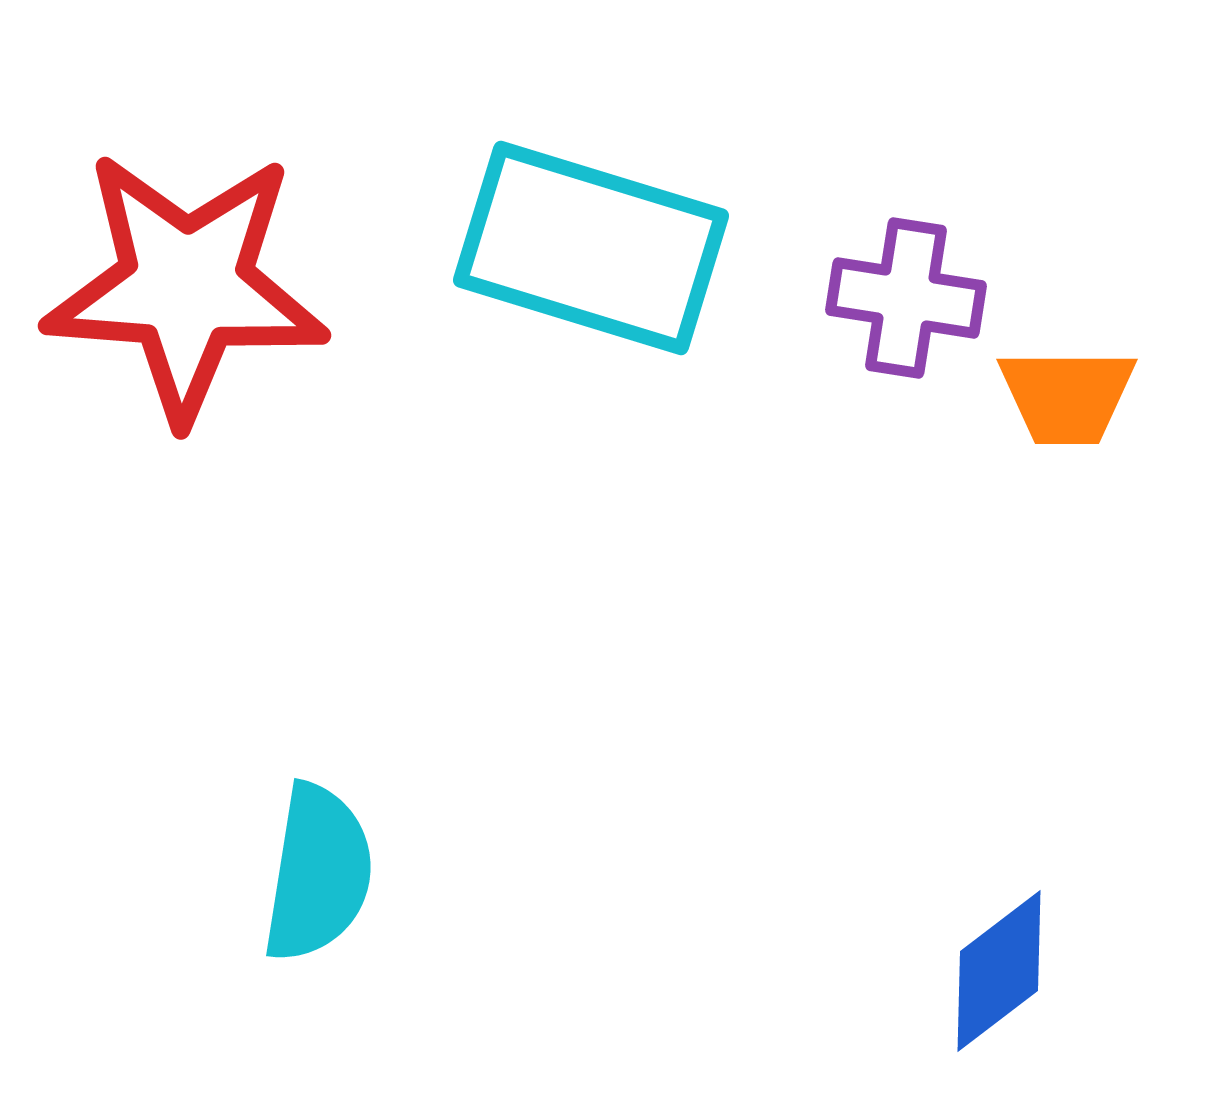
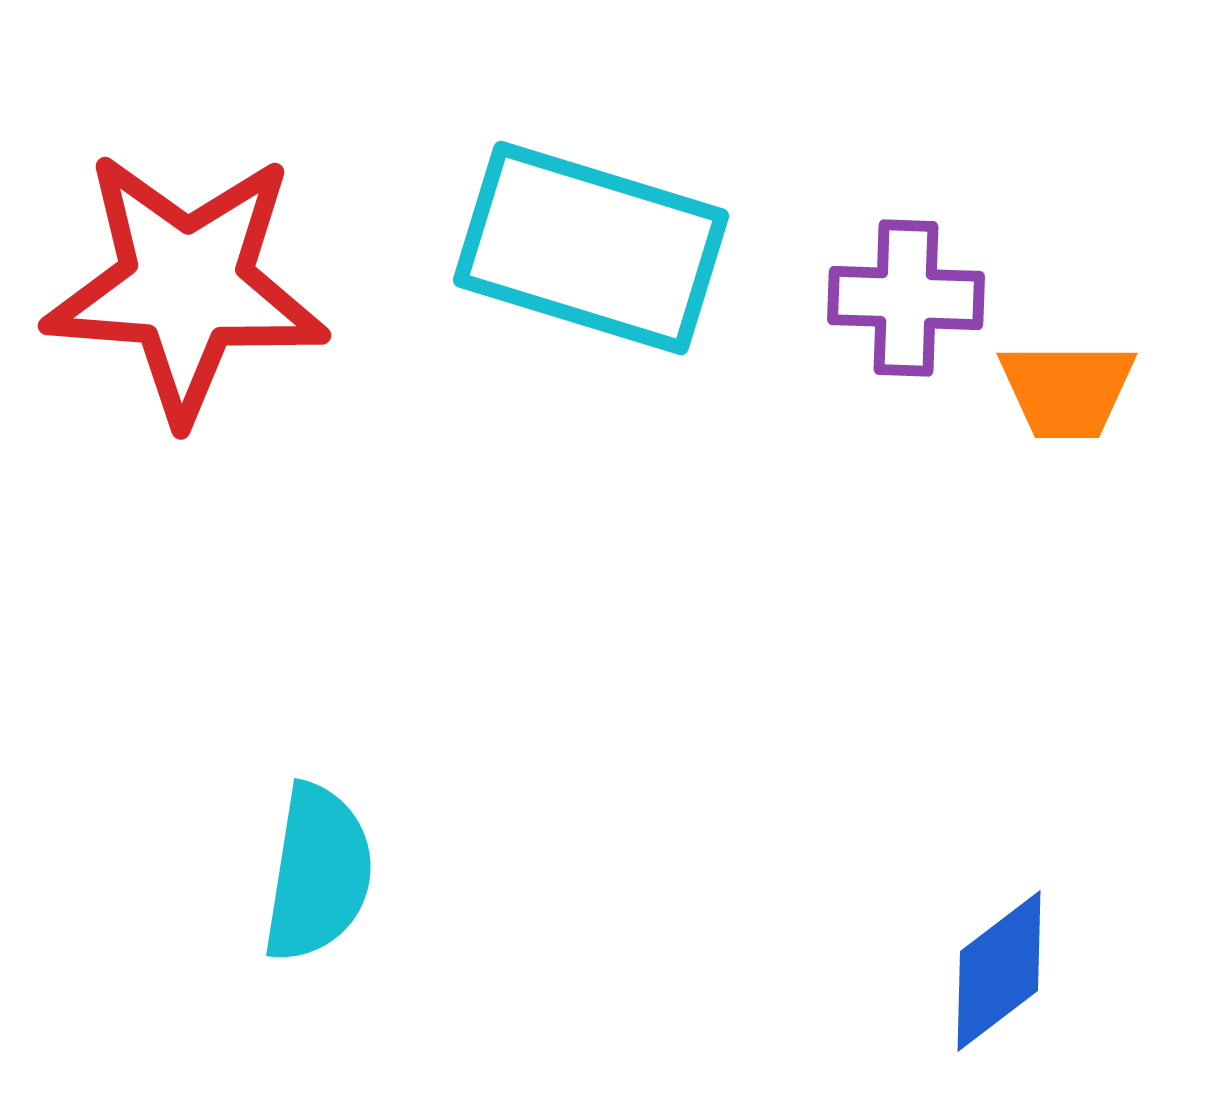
purple cross: rotated 7 degrees counterclockwise
orange trapezoid: moved 6 px up
